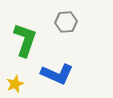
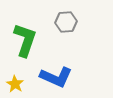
blue L-shape: moved 1 px left, 3 px down
yellow star: rotated 18 degrees counterclockwise
